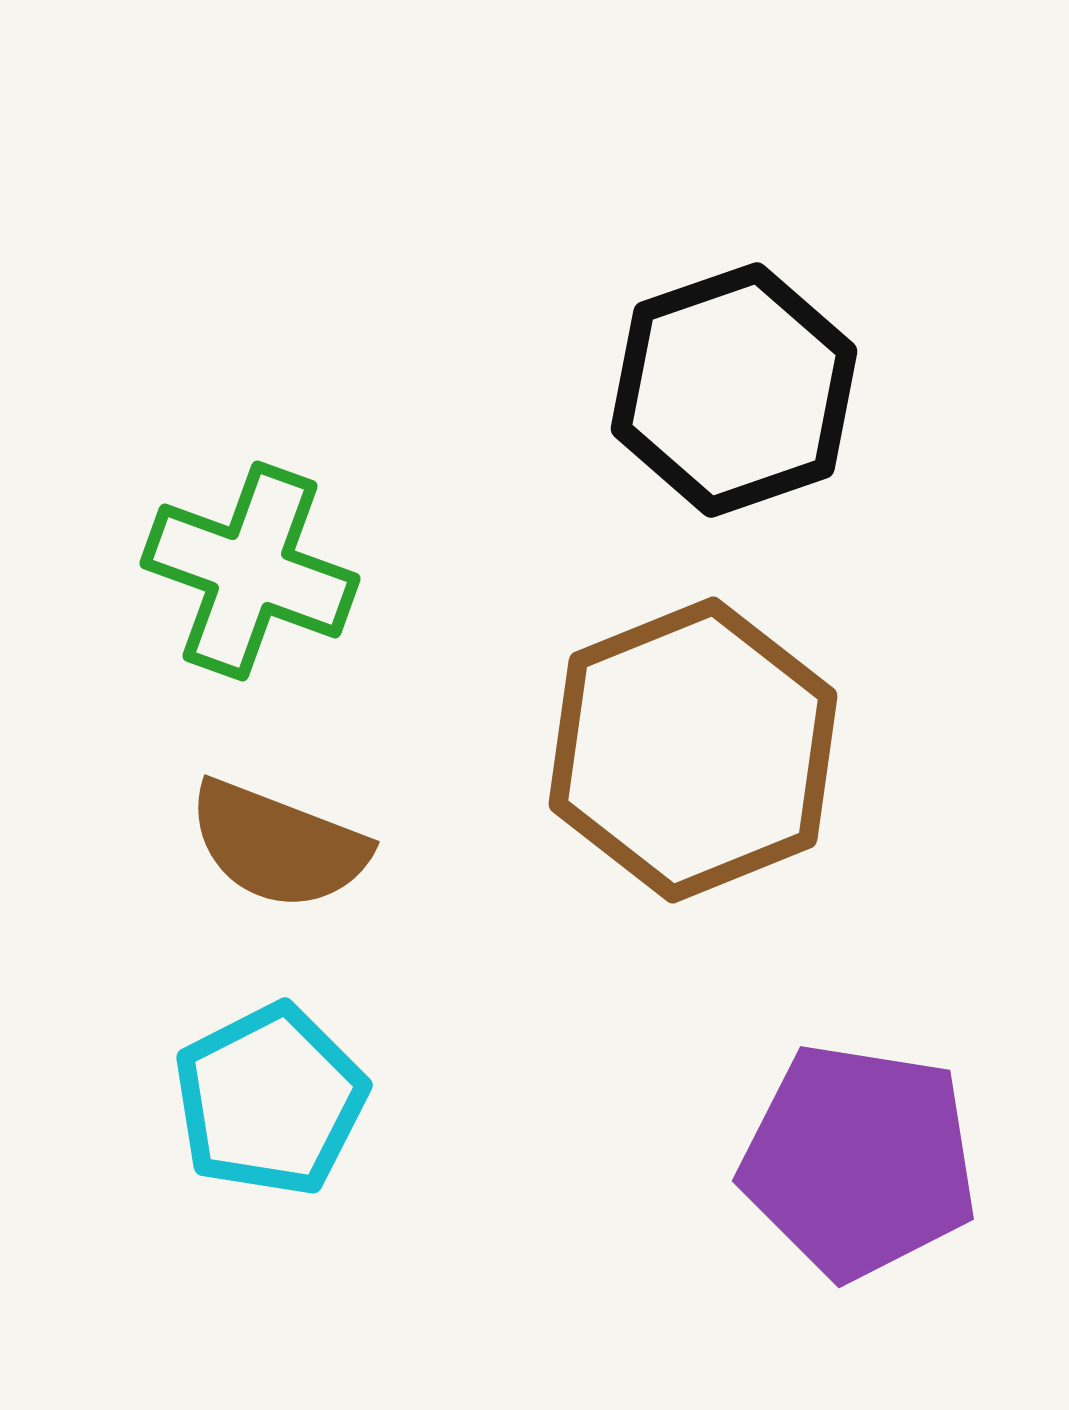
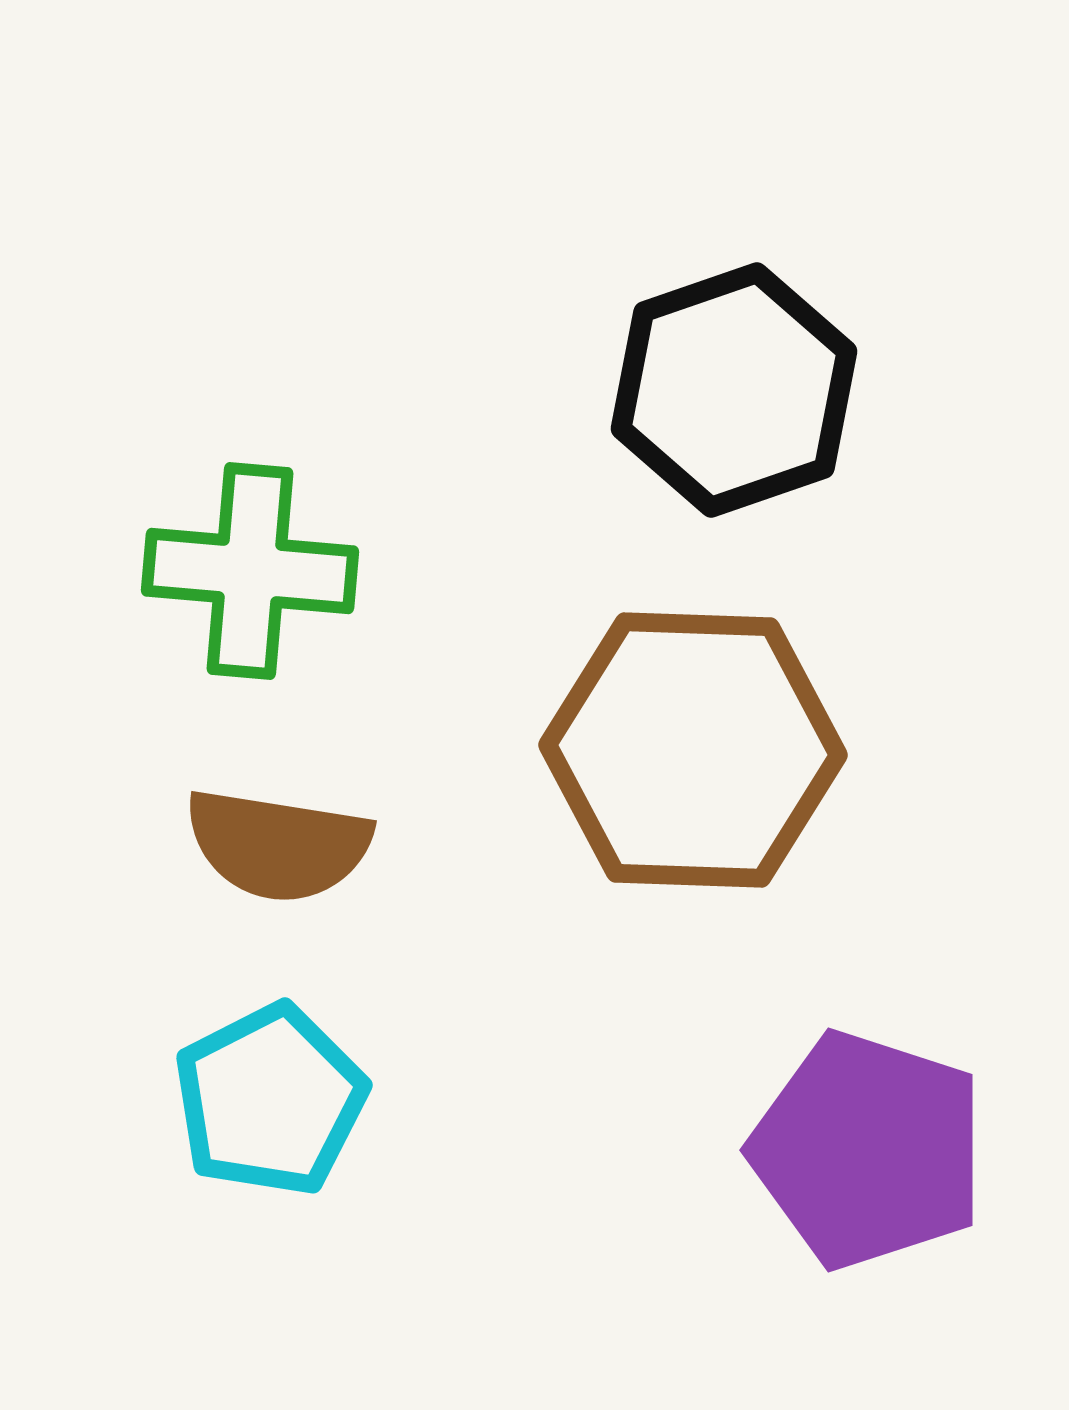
green cross: rotated 15 degrees counterclockwise
brown hexagon: rotated 24 degrees clockwise
brown semicircle: rotated 12 degrees counterclockwise
purple pentagon: moved 9 px right, 11 px up; rotated 9 degrees clockwise
